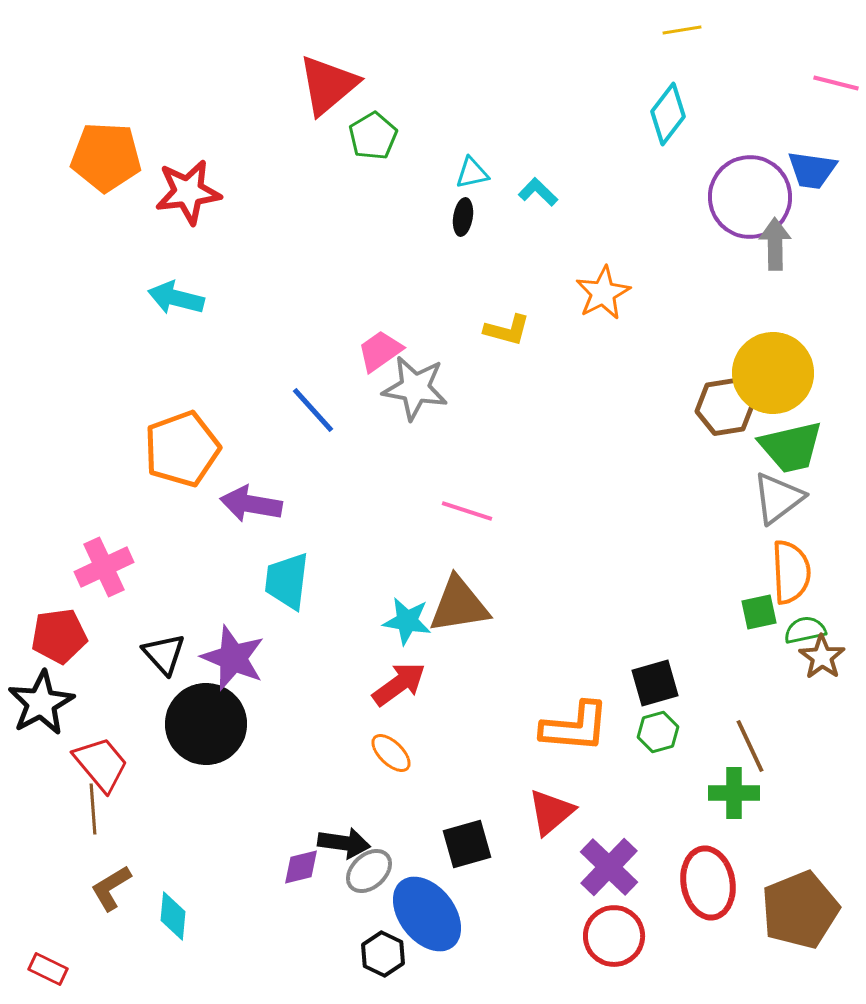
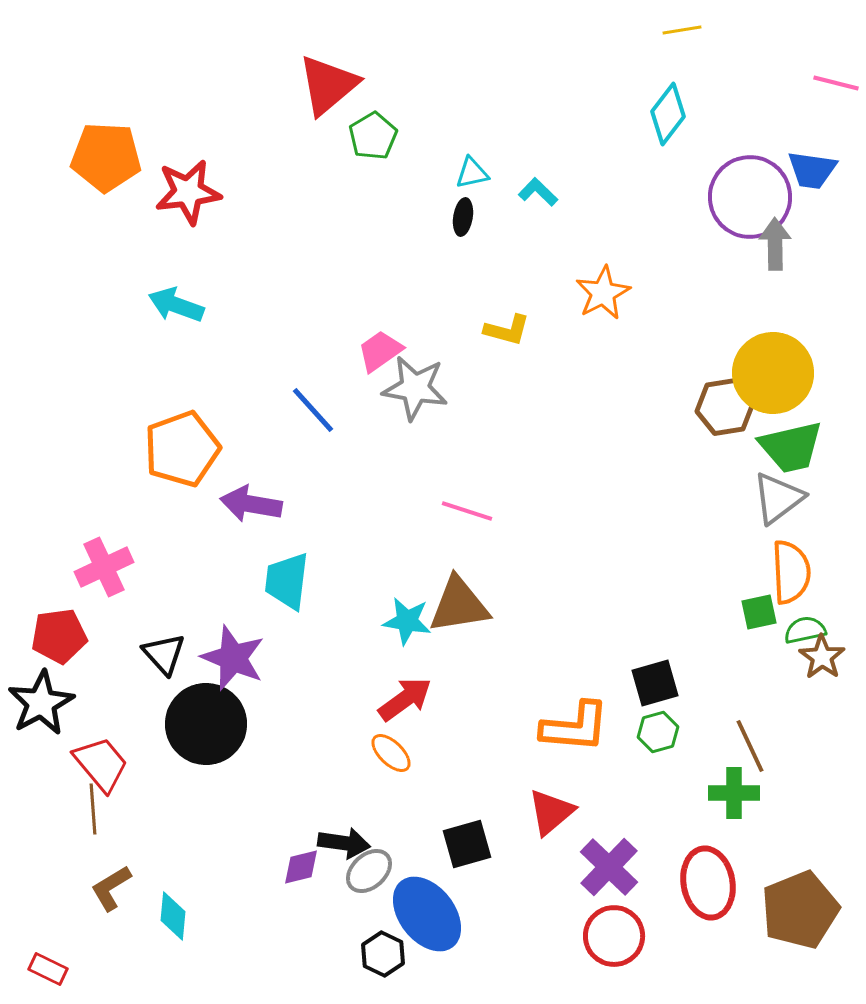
cyan arrow at (176, 298): moved 7 px down; rotated 6 degrees clockwise
red arrow at (399, 684): moved 6 px right, 15 px down
